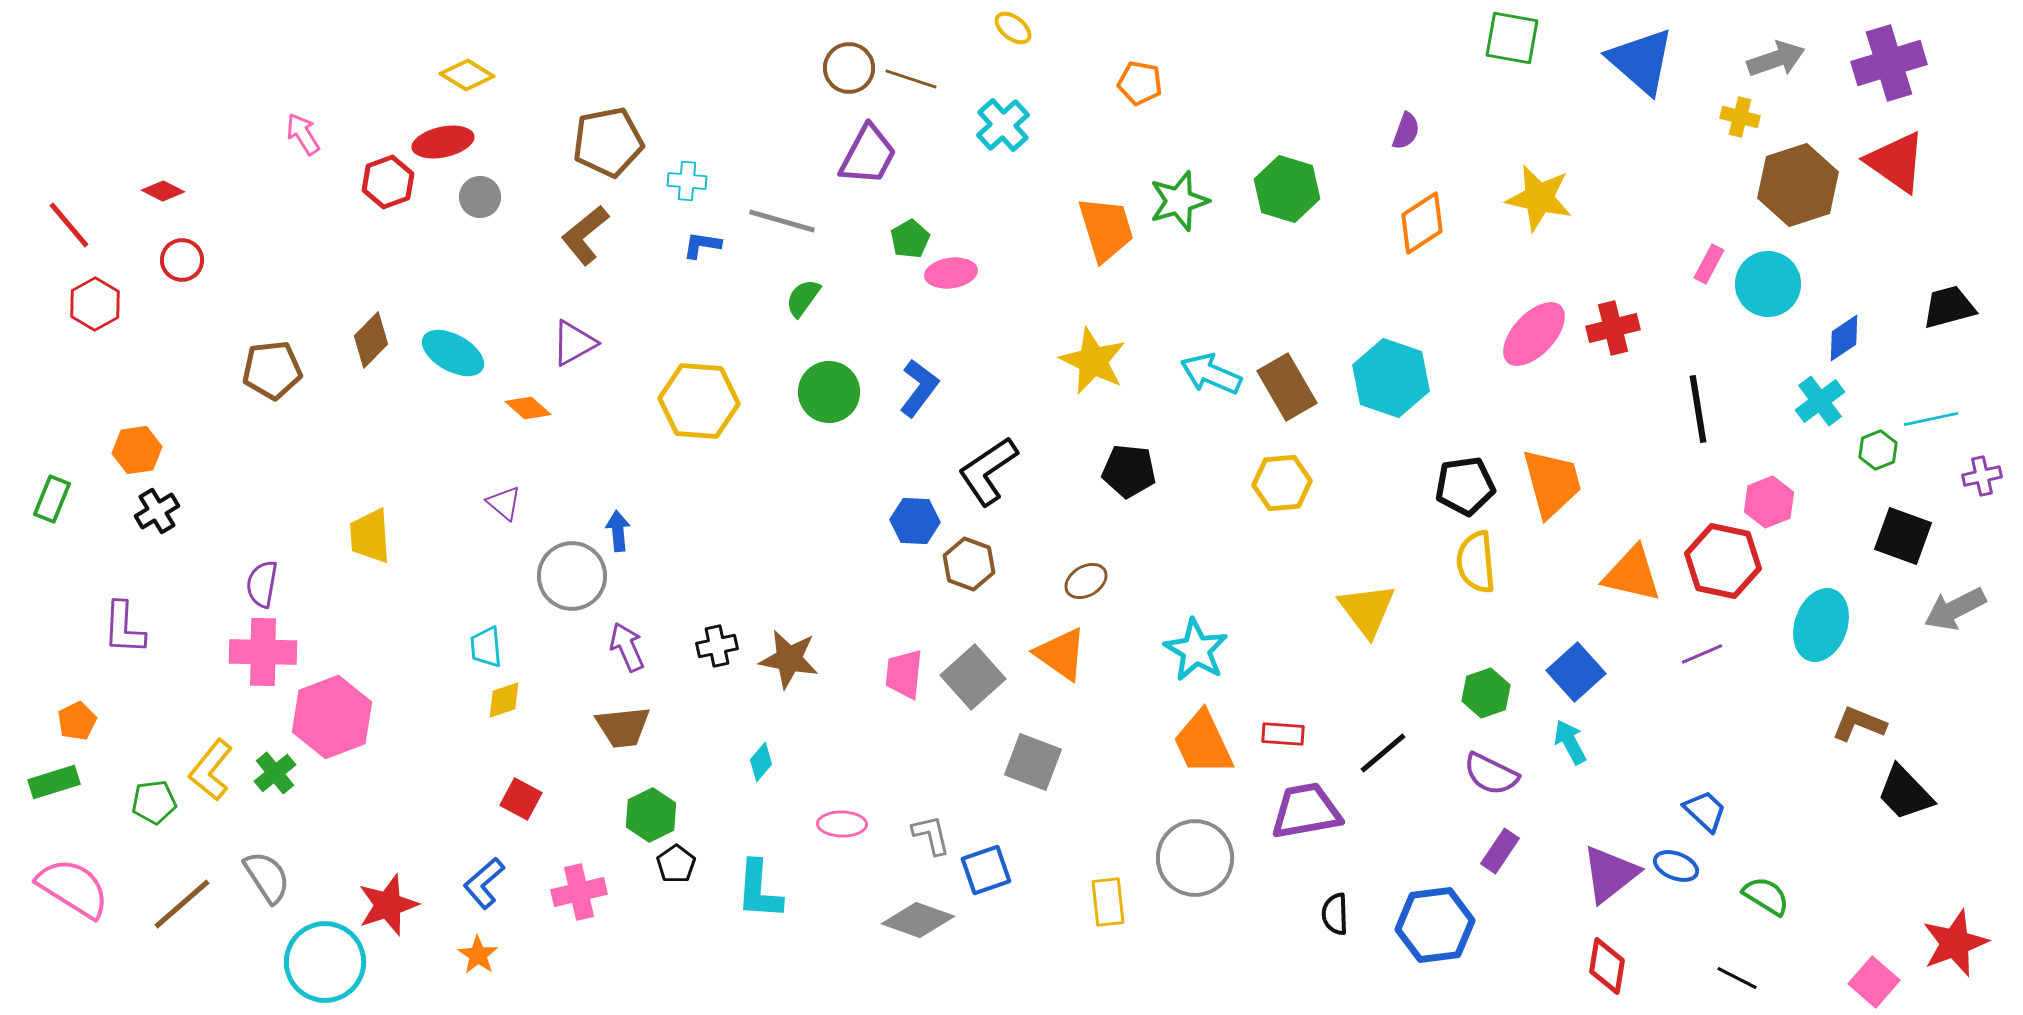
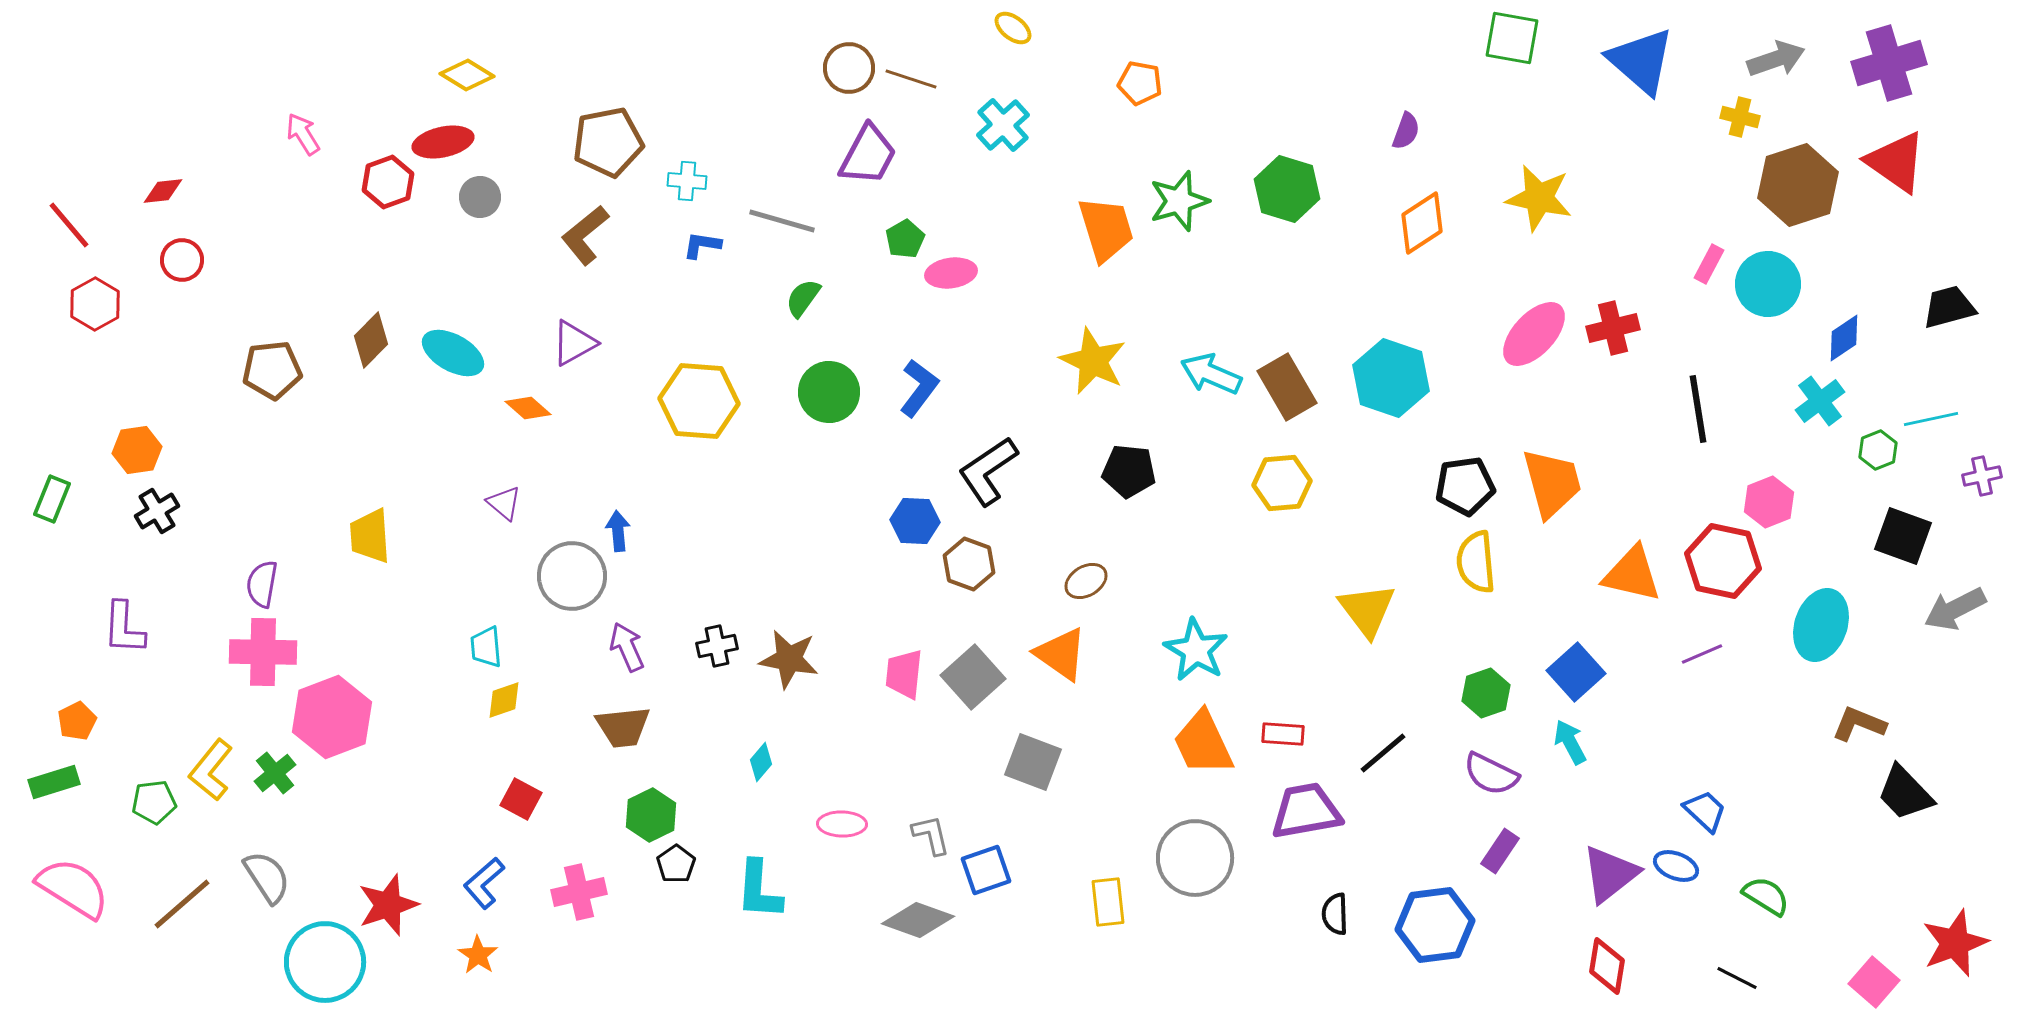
red diamond at (163, 191): rotated 33 degrees counterclockwise
green pentagon at (910, 239): moved 5 px left
